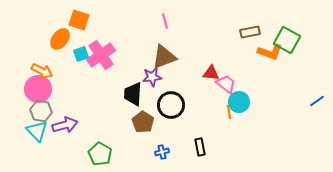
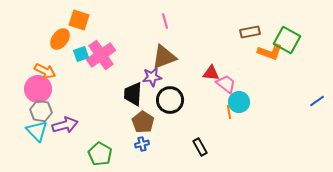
orange arrow: moved 3 px right
black circle: moved 1 px left, 5 px up
black rectangle: rotated 18 degrees counterclockwise
blue cross: moved 20 px left, 8 px up
